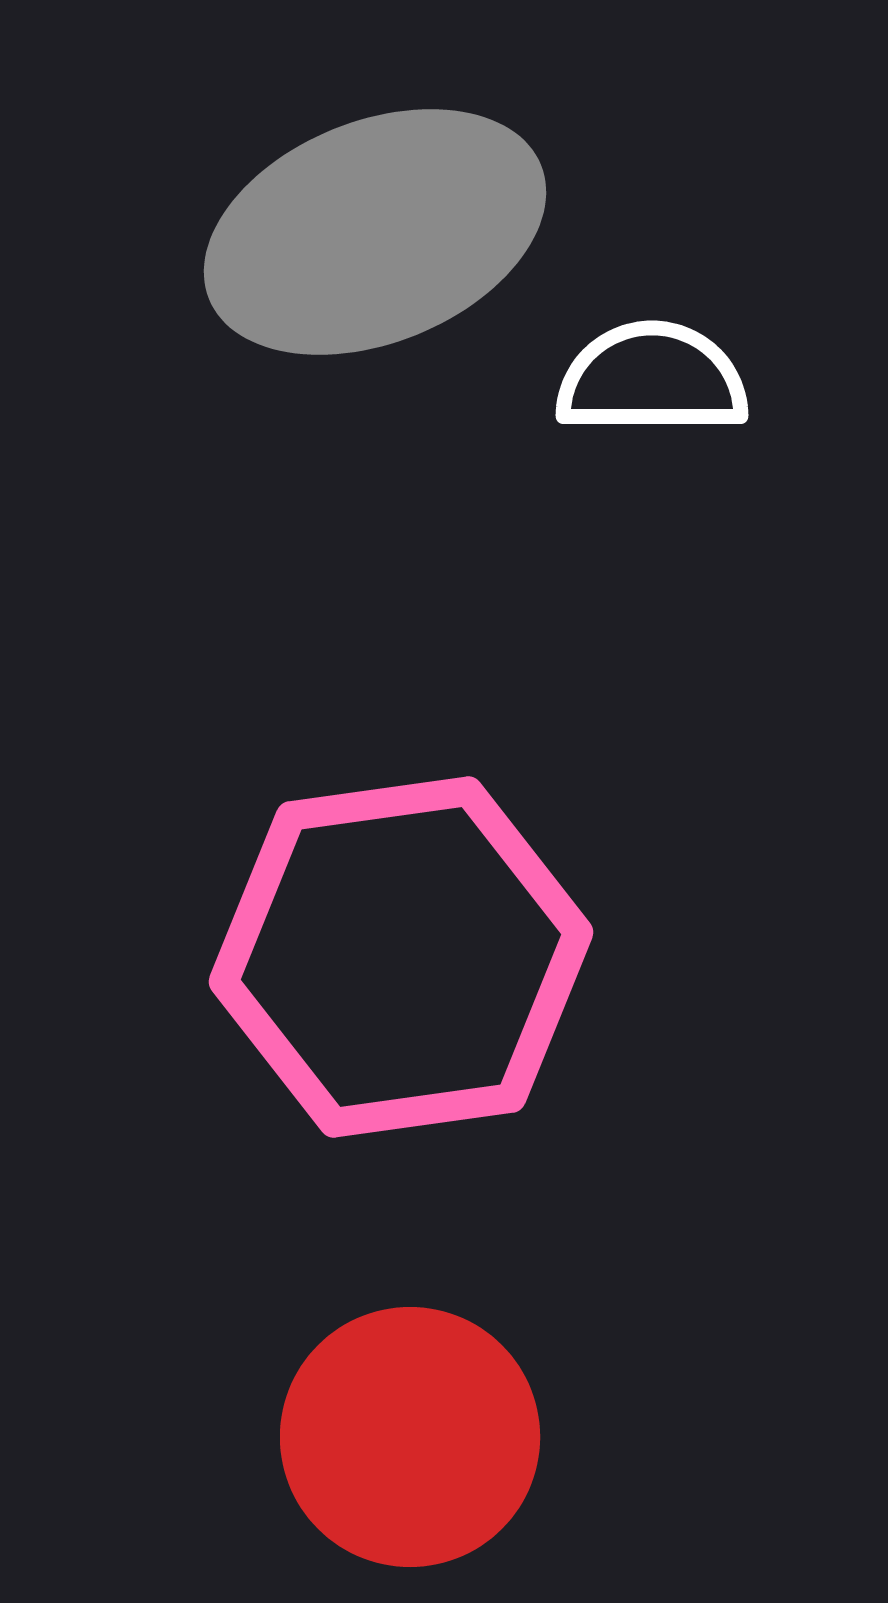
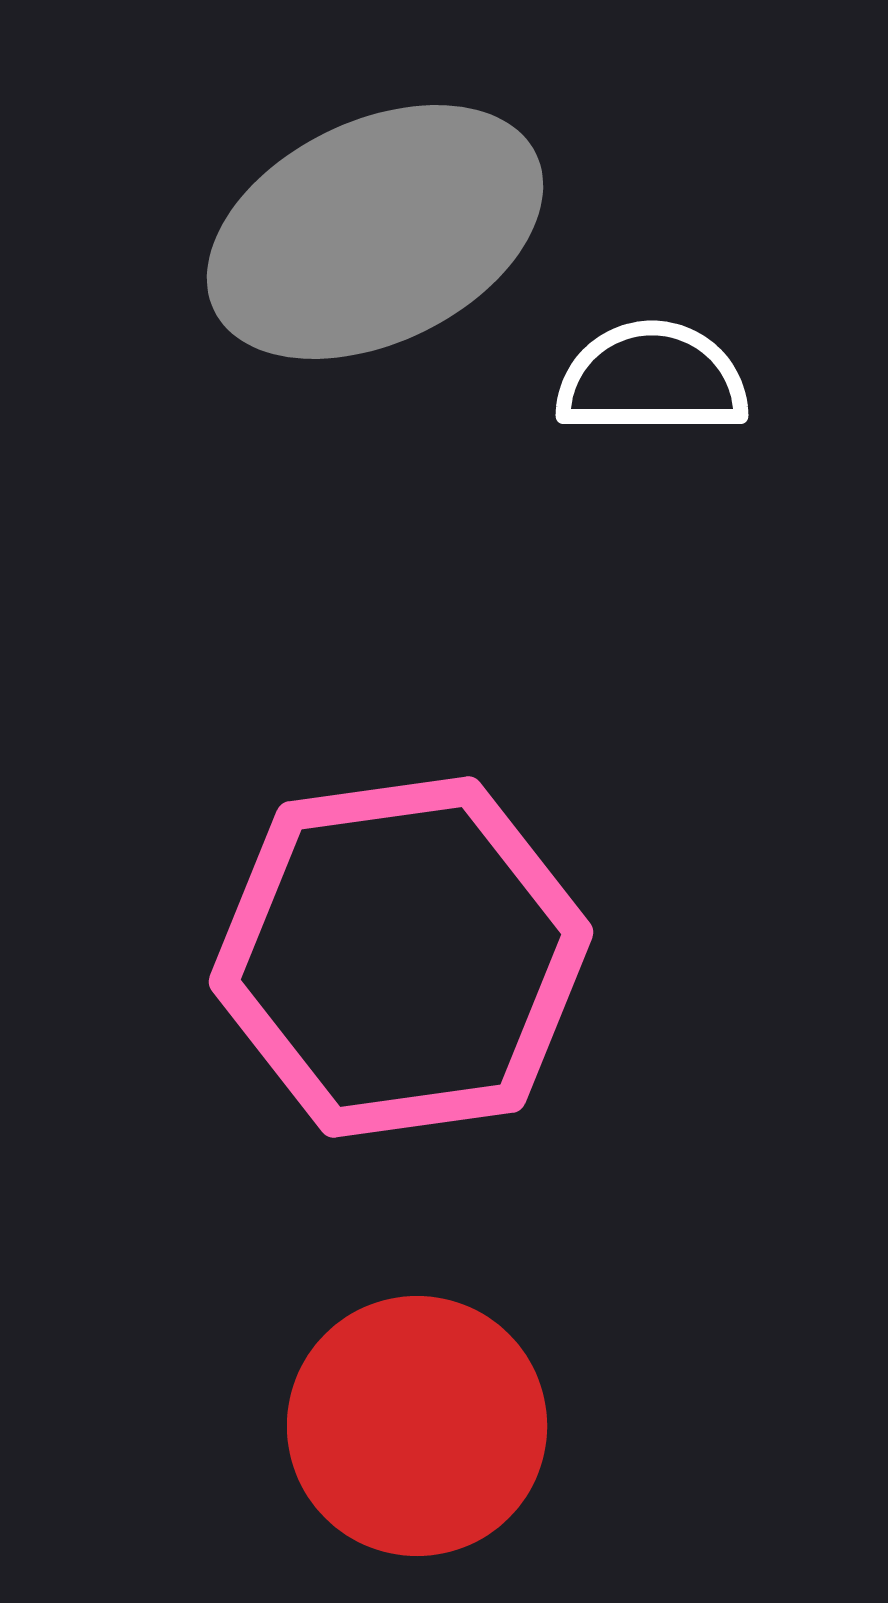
gray ellipse: rotated 4 degrees counterclockwise
red circle: moved 7 px right, 11 px up
